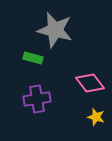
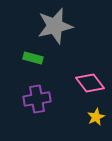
gray star: moved 4 px up; rotated 27 degrees counterclockwise
yellow star: rotated 30 degrees clockwise
